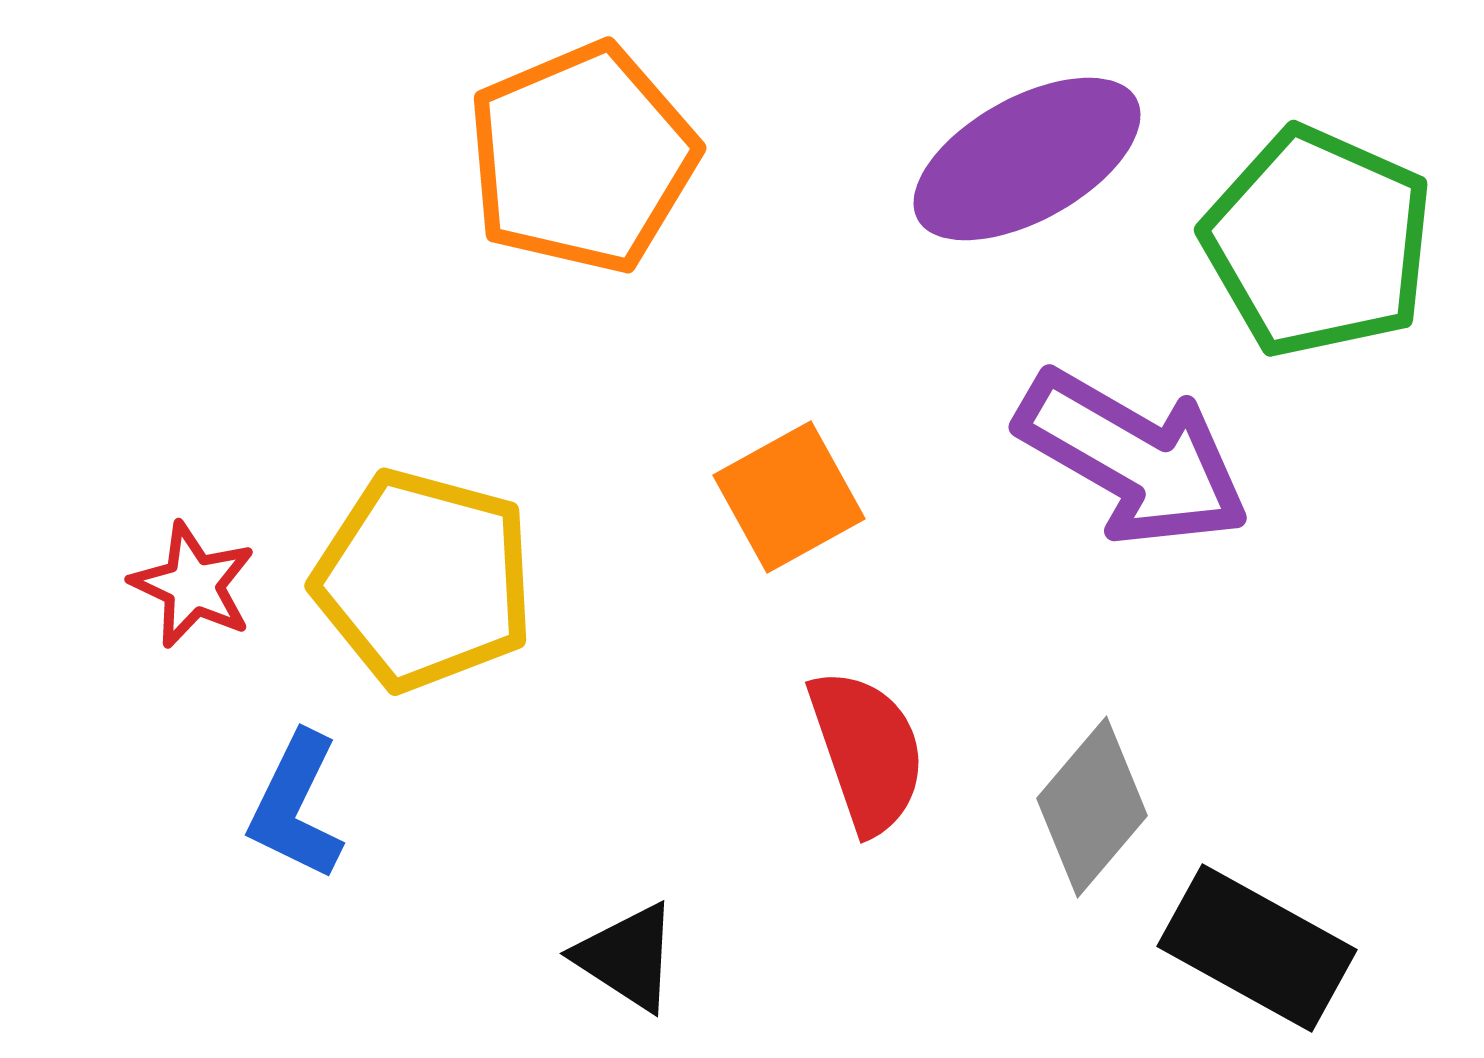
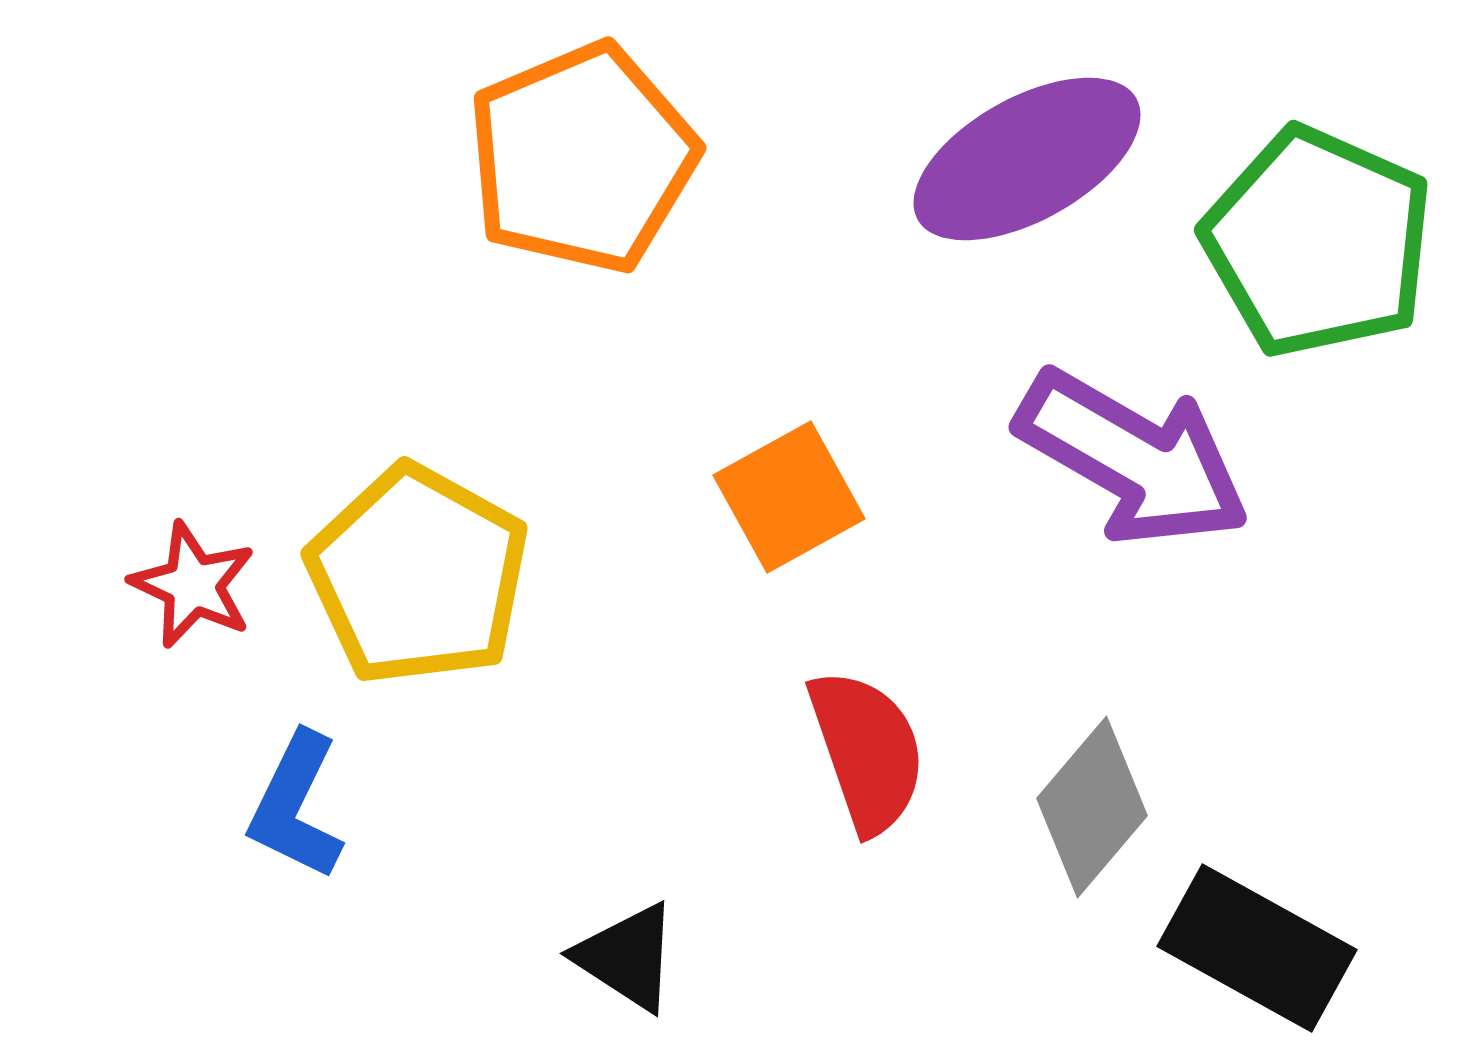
yellow pentagon: moved 6 px left, 5 px up; rotated 14 degrees clockwise
